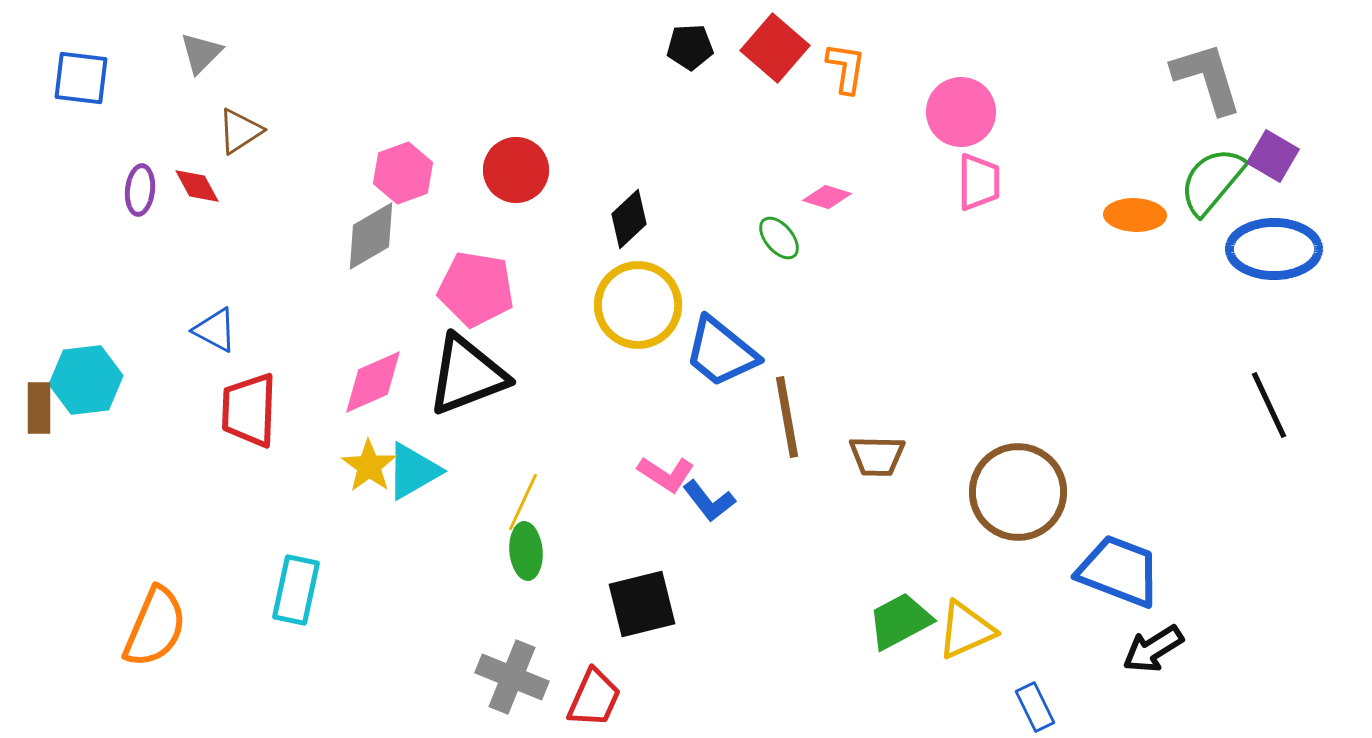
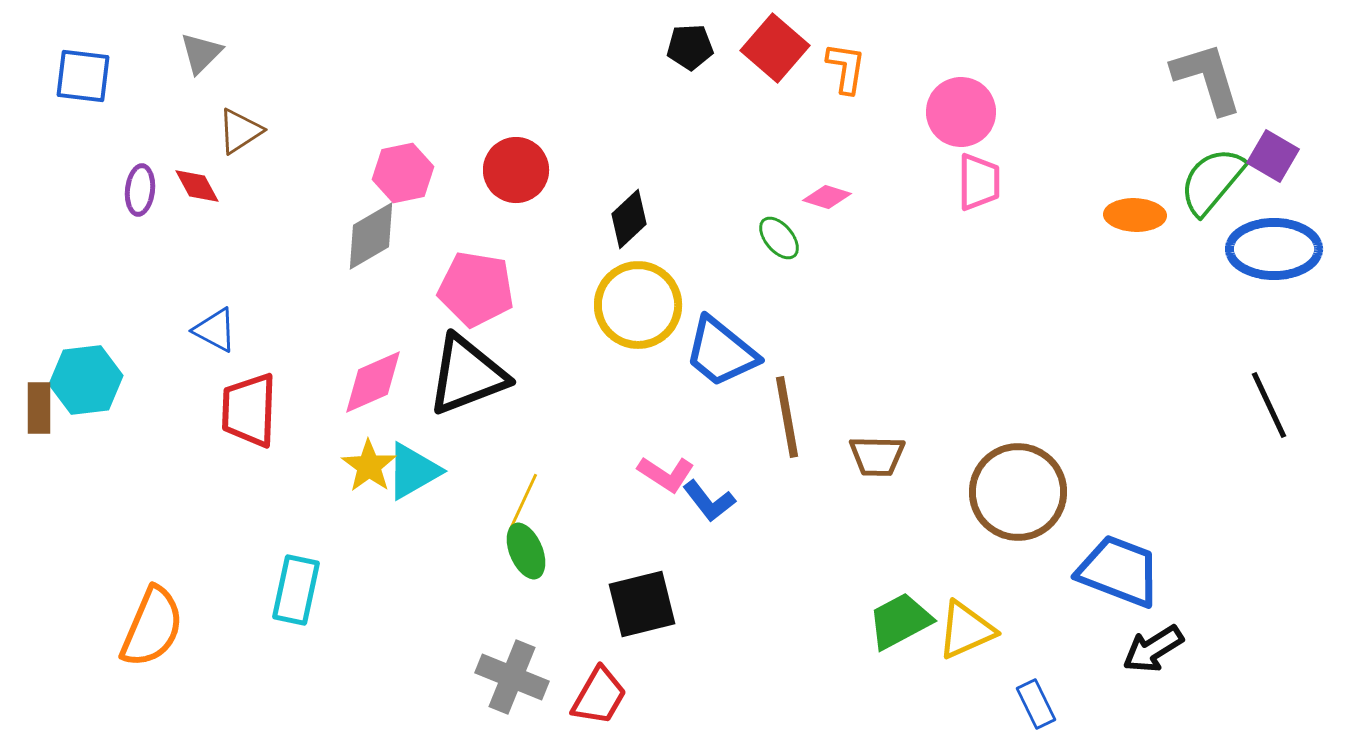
blue square at (81, 78): moved 2 px right, 2 px up
pink hexagon at (403, 173): rotated 8 degrees clockwise
green ellipse at (526, 551): rotated 18 degrees counterclockwise
orange semicircle at (155, 627): moved 3 px left
red trapezoid at (594, 698): moved 5 px right, 2 px up; rotated 6 degrees clockwise
blue rectangle at (1035, 707): moved 1 px right, 3 px up
